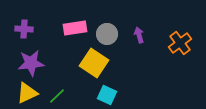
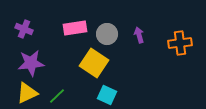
purple cross: rotated 18 degrees clockwise
orange cross: rotated 30 degrees clockwise
